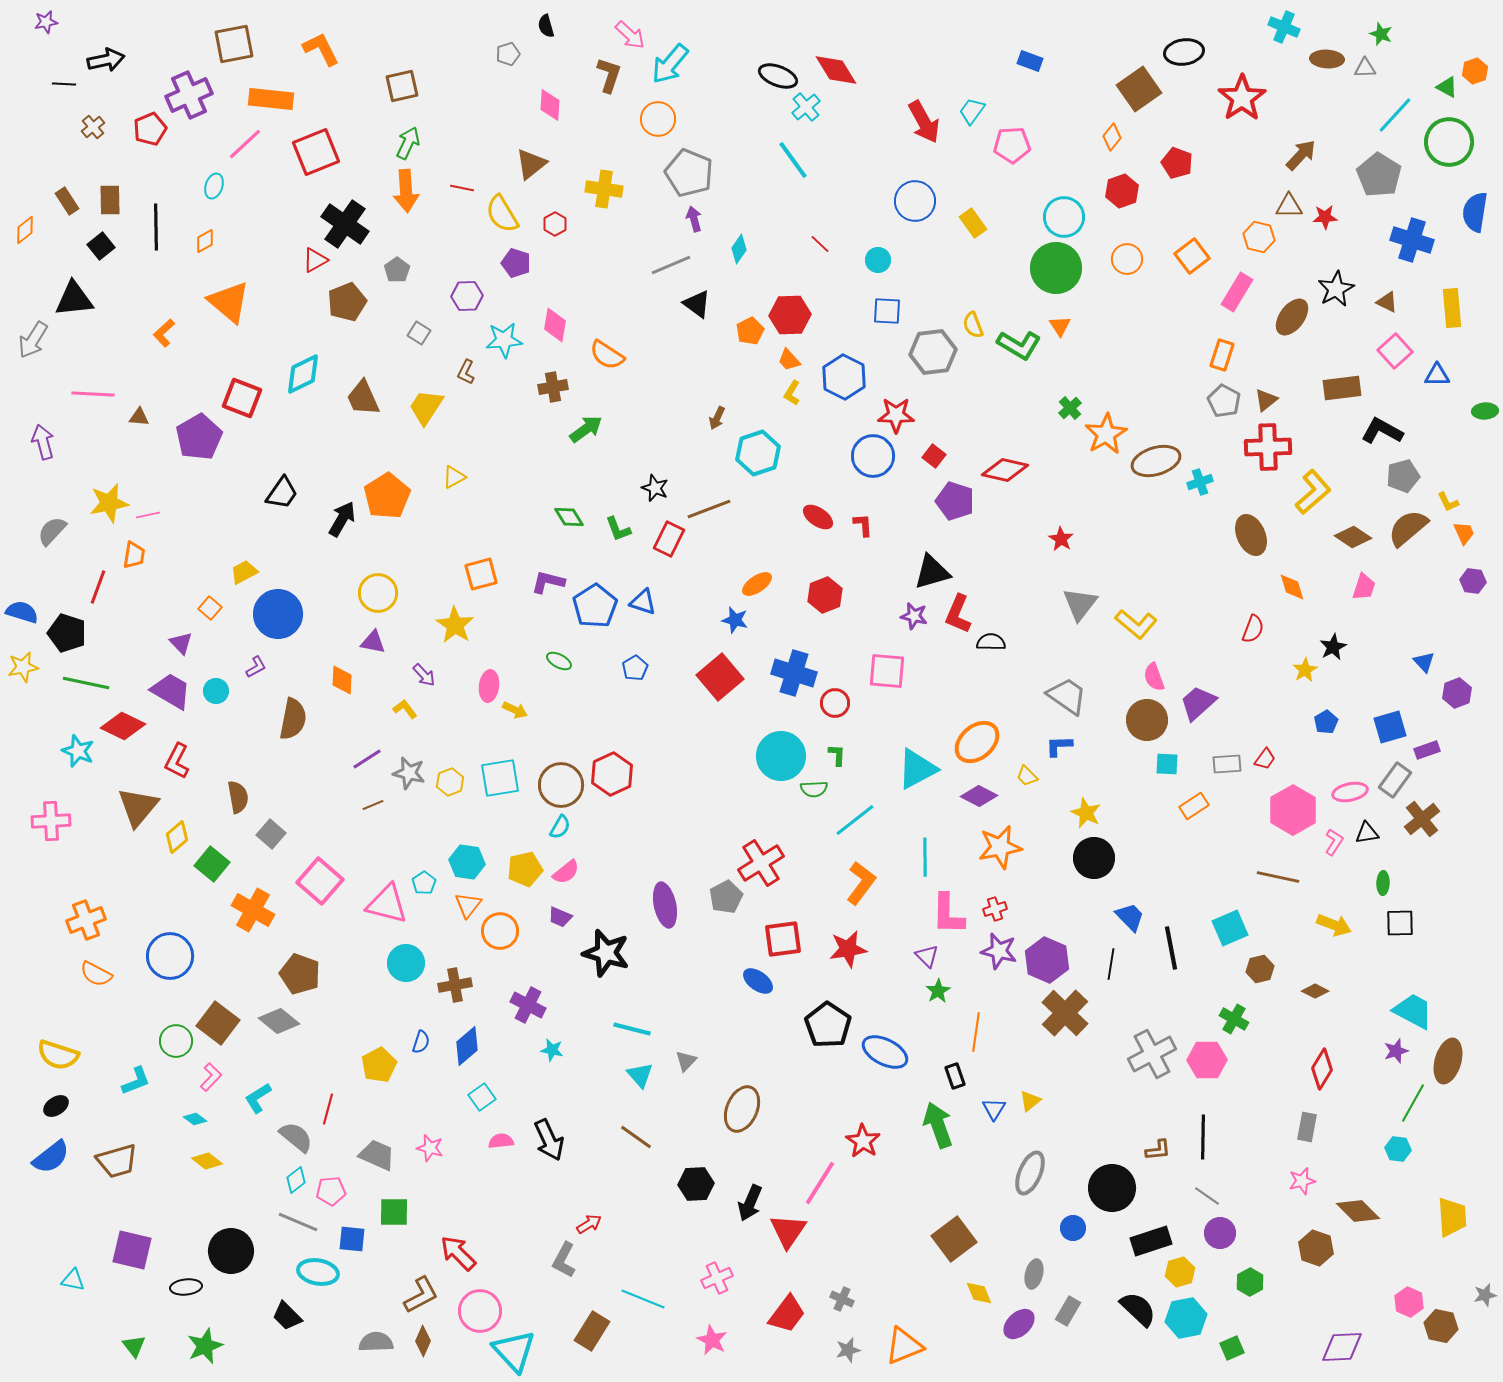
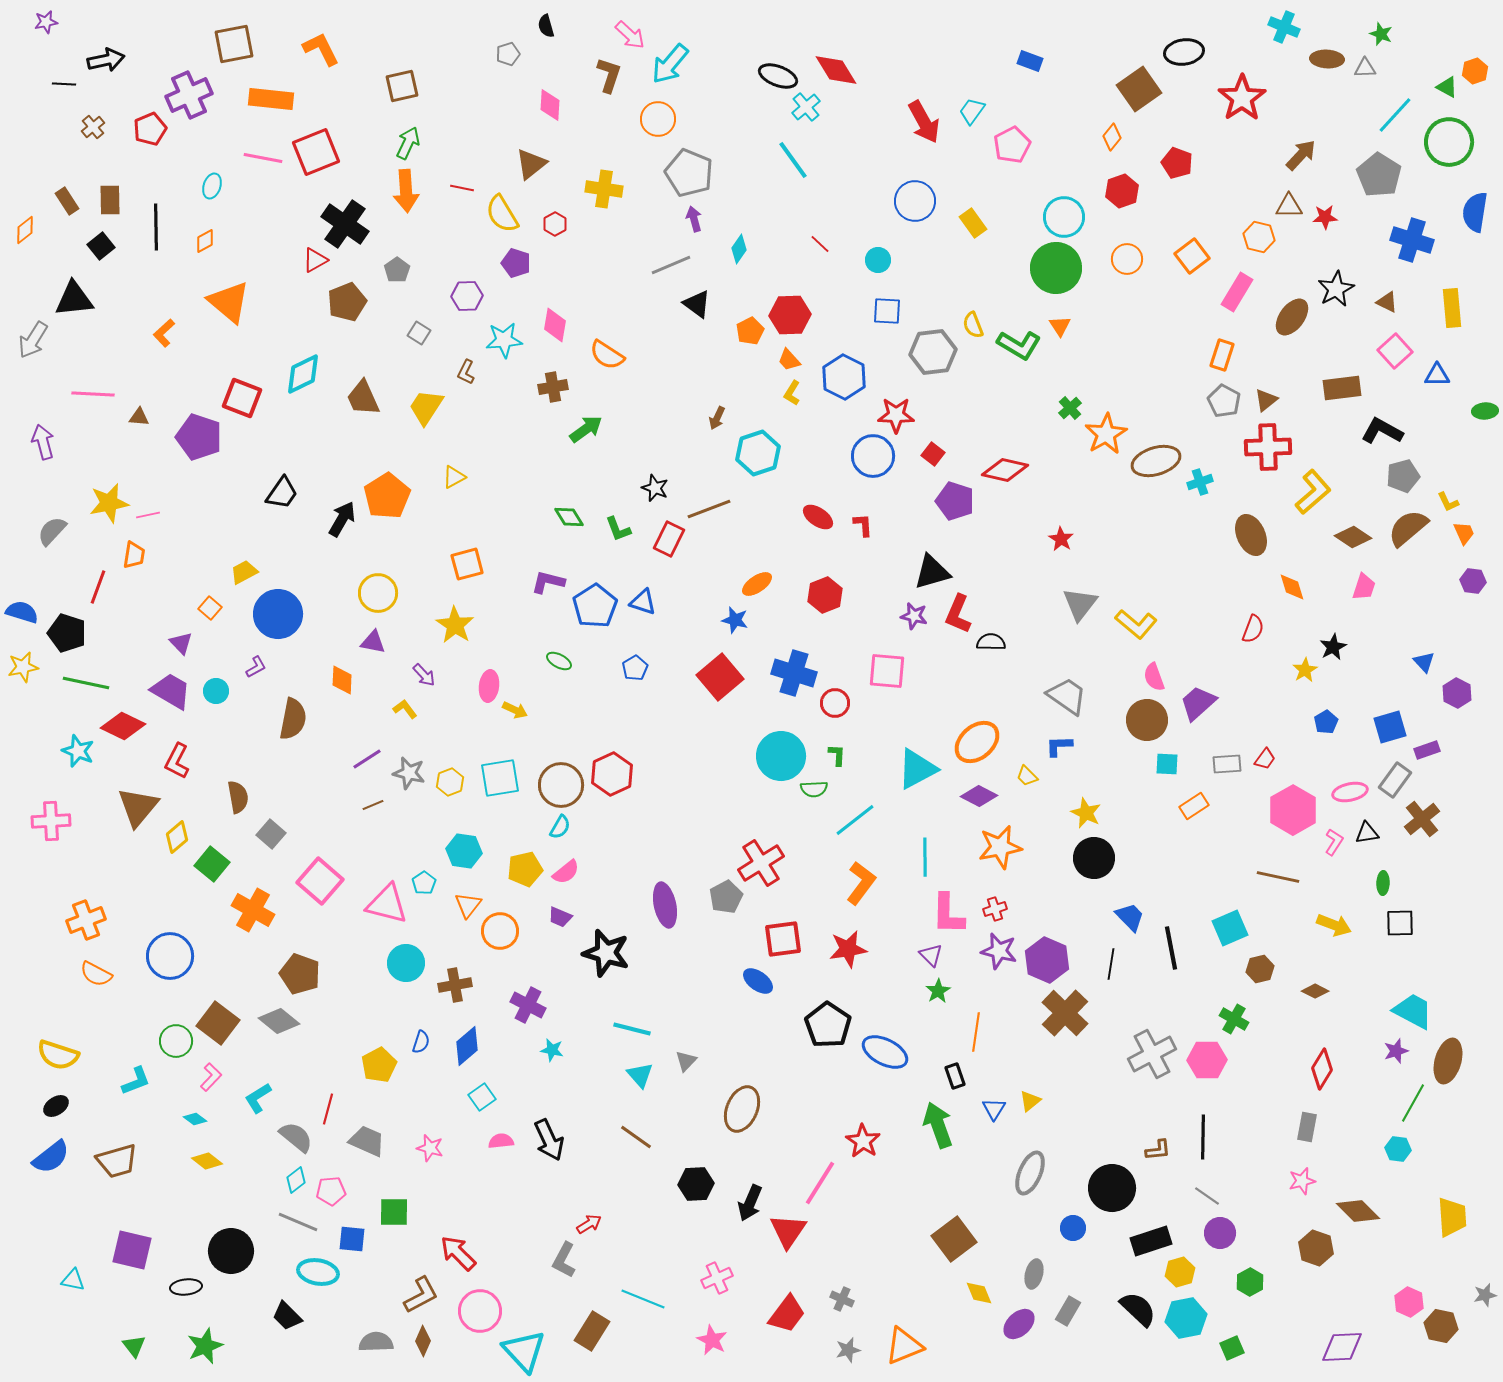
pink line at (245, 144): moved 18 px right, 14 px down; rotated 54 degrees clockwise
pink pentagon at (1012, 145): rotated 24 degrees counterclockwise
cyan ellipse at (214, 186): moved 2 px left
purple pentagon at (199, 437): rotated 24 degrees counterclockwise
red square at (934, 456): moved 1 px left, 2 px up
orange square at (481, 574): moved 14 px left, 10 px up
purple hexagon at (1457, 693): rotated 12 degrees counterclockwise
cyan hexagon at (467, 862): moved 3 px left, 11 px up
purple triangle at (927, 956): moved 4 px right, 1 px up
gray trapezoid at (377, 1155): moved 10 px left, 14 px up
cyan triangle at (514, 1351): moved 10 px right
